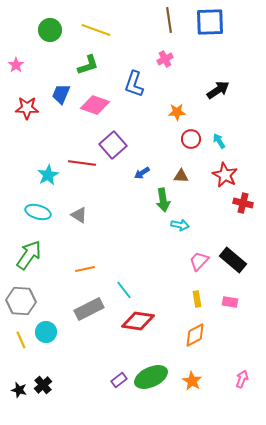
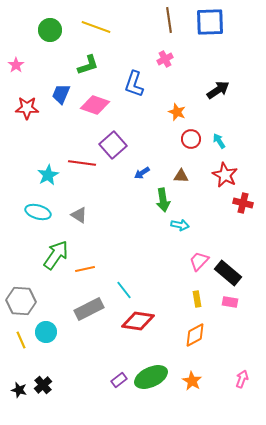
yellow line at (96, 30): moved 3 px up
orange star at (177, 112): rotated 24 degrees clockwise
green arrow at (29, 255): moved 27 px right
black rectangle at (233, 260): moved 5 px left, 13 px down
